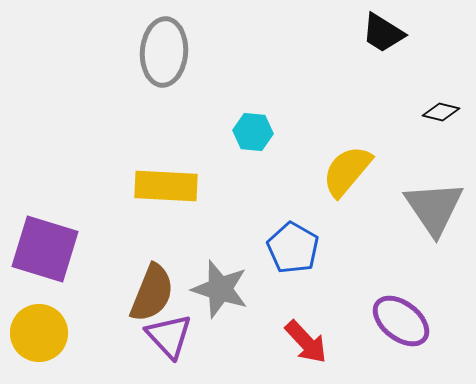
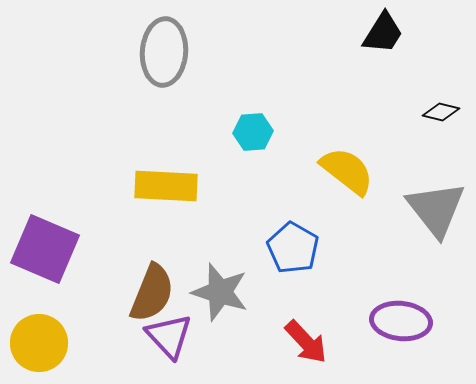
black trapezoid: rotated 90 degrees counterclockwise
cyan hexagon: rotated 9 degrees counterclockwise
yellow semicircle: rotated 88 degrees clockwise
gray triangle: moved 2 px right, 1 px down; rotated 4 degrees counterclockwise
purple square: rotated 6 degrees clockwise
gray star: moved 3 px down
purple ellipse: rotated 32 degrees counterclockwise
yellow circle: moved 10 px down
